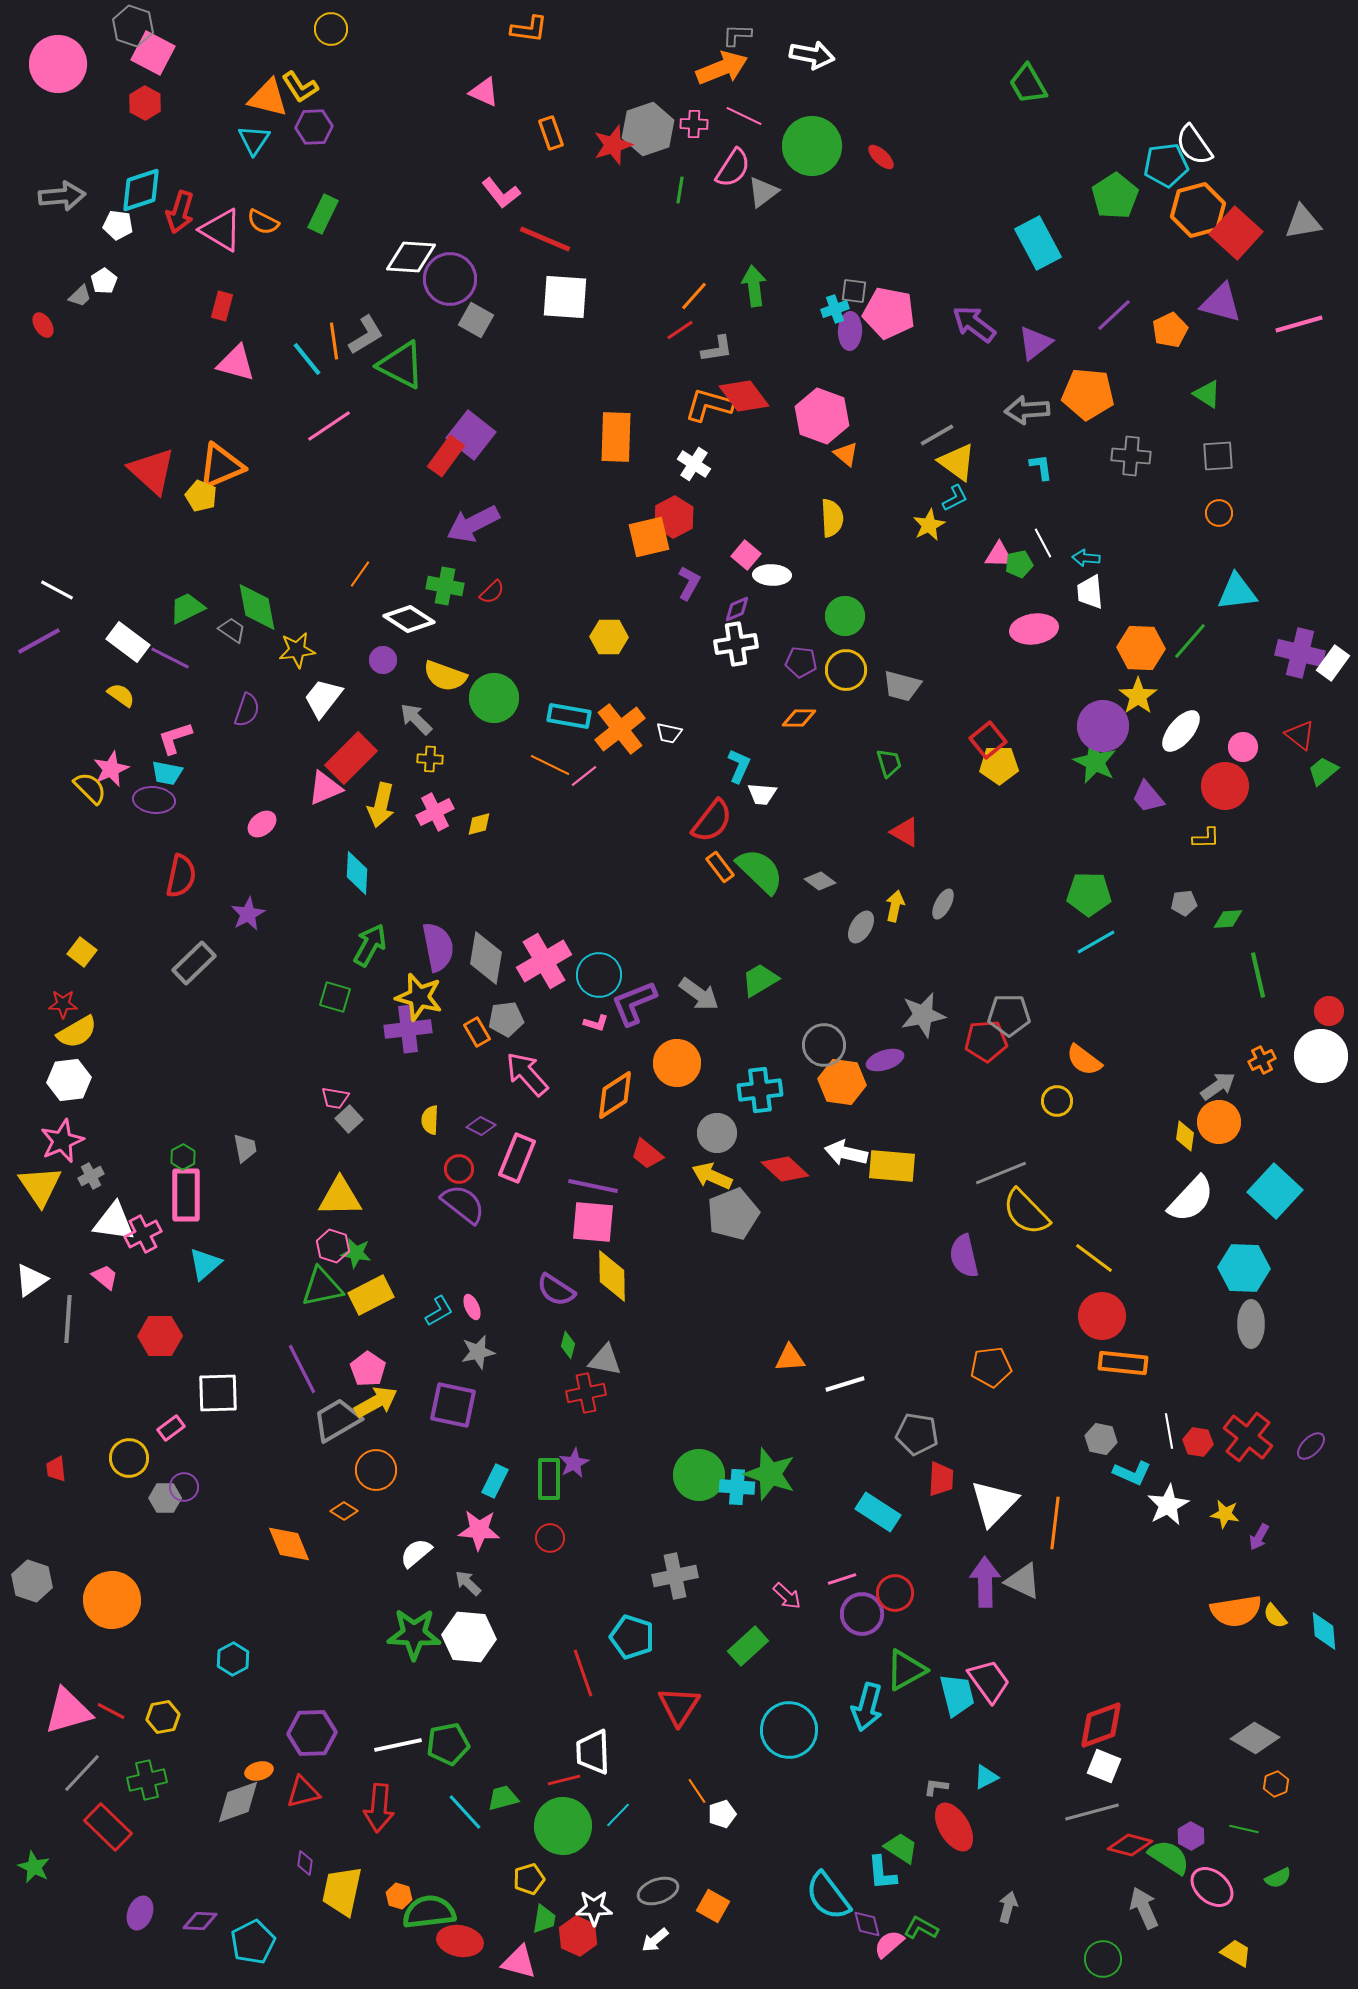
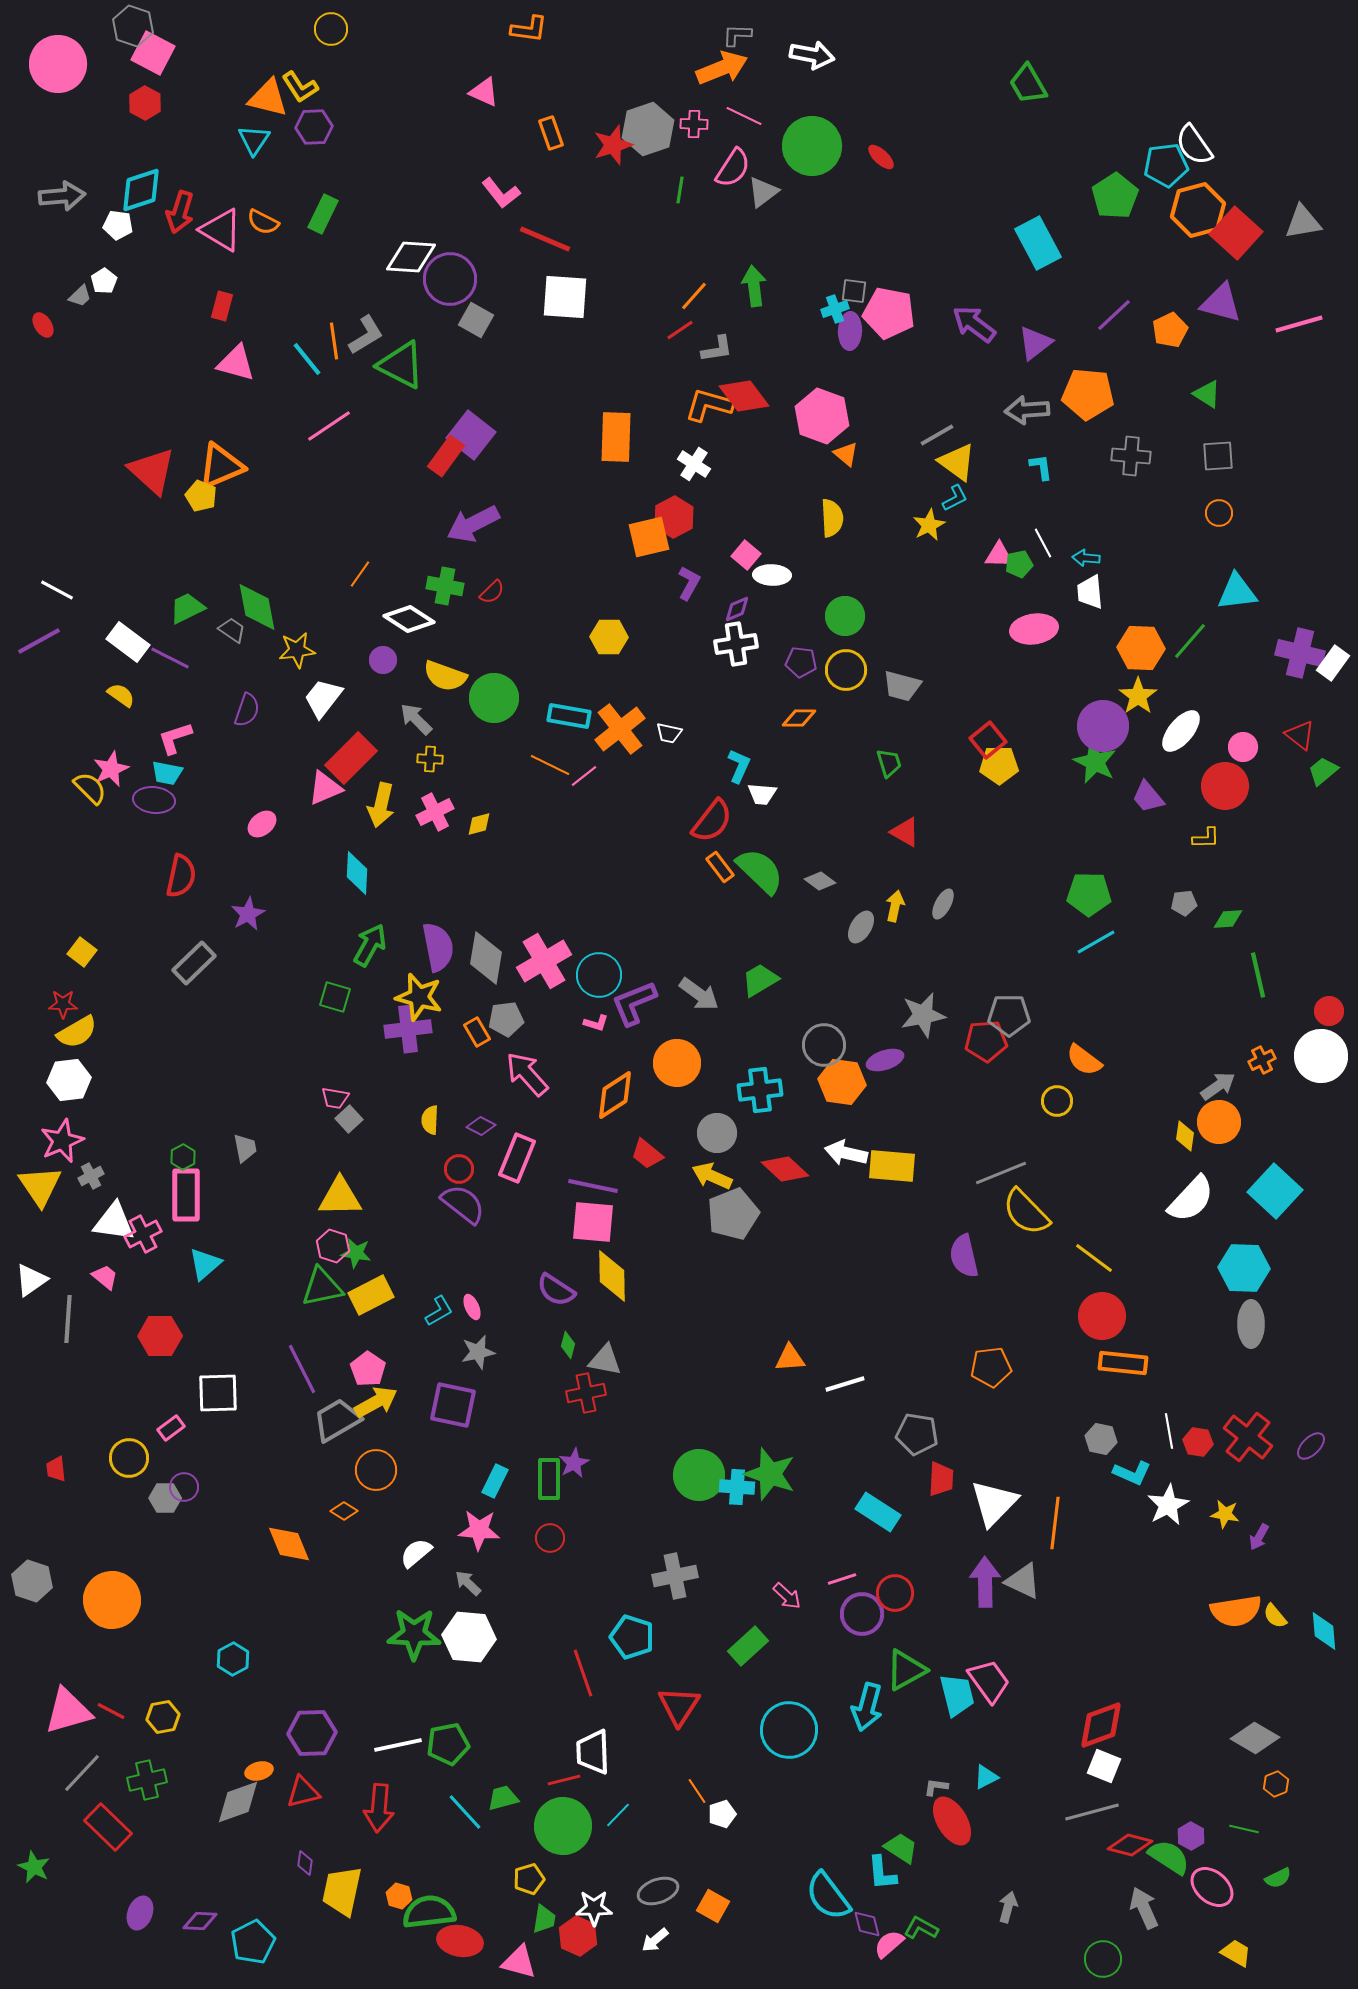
red ellipse at (954, 1827): moved 2 px left, 6 px up
